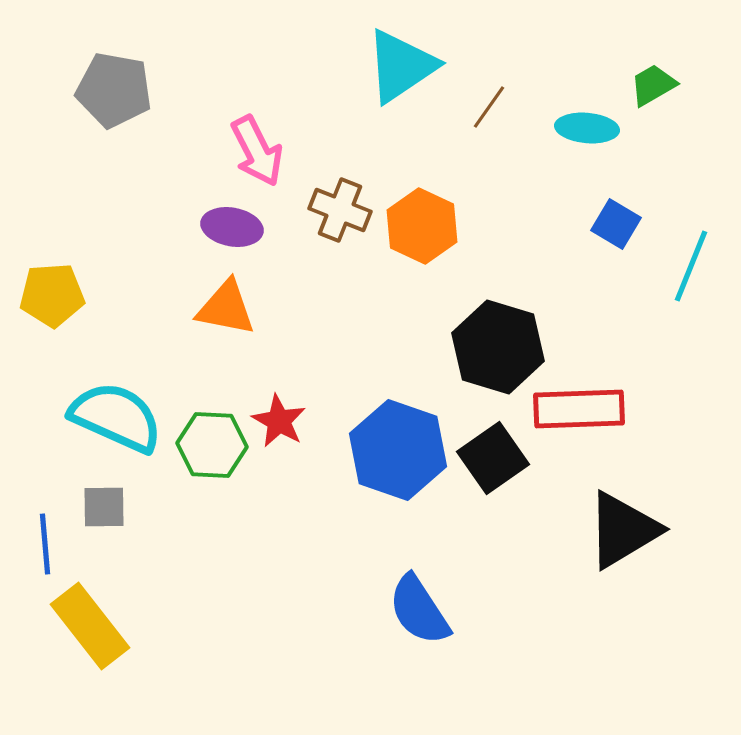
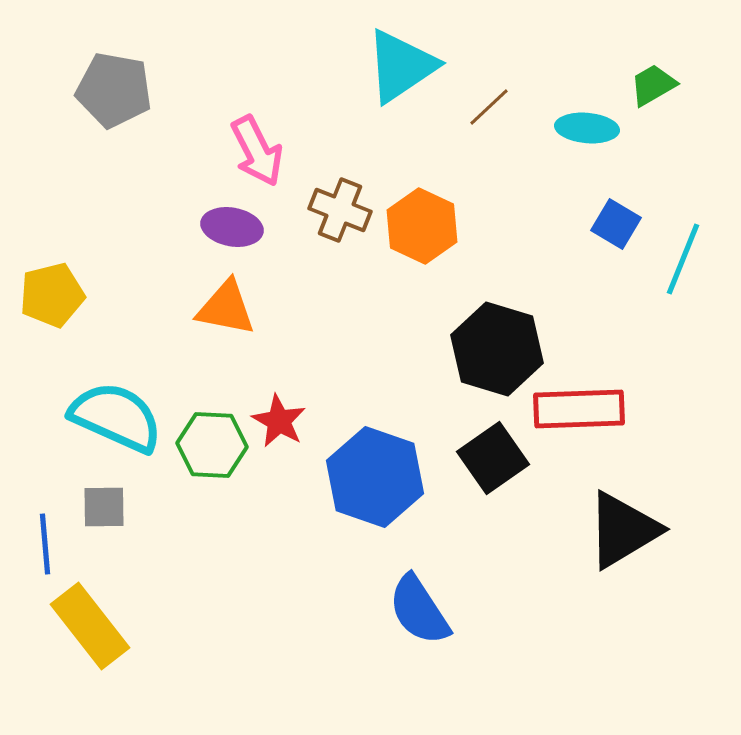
brown line: rotated 12 degrees clockwise
cyan line: moved 8 px left, 7 px up
yellow pentagon: rotated 10 degrees counterclockwise
black hexagon: moved 1 px left, 2 px down
blue hexagon: moved 23 px left, 27 px down
